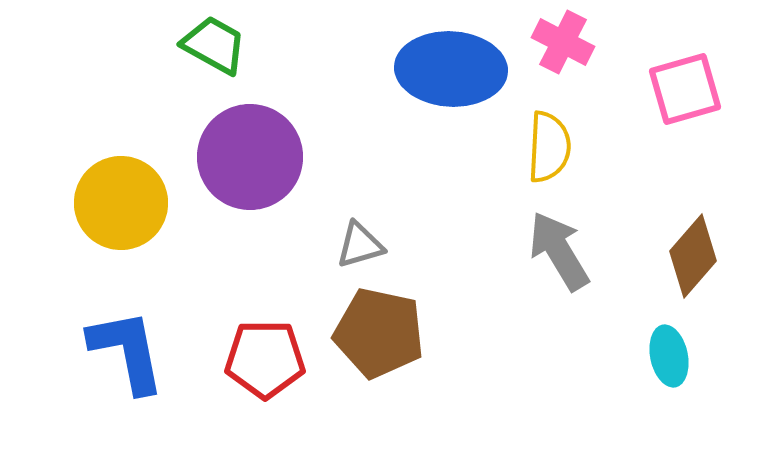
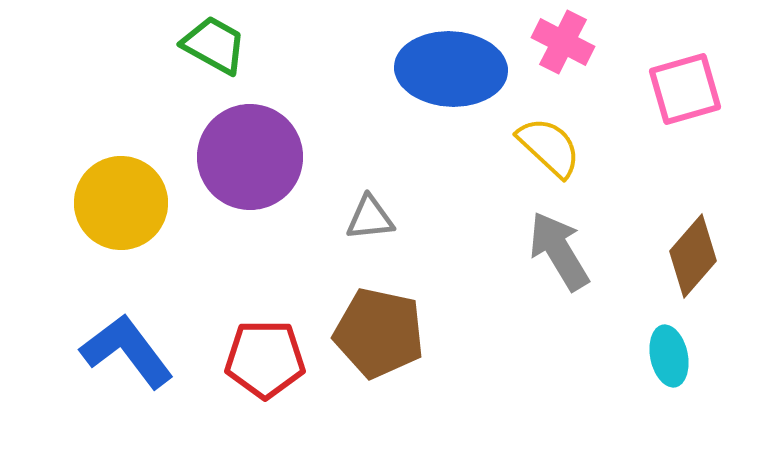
yellow semicircle: rotated 50 degrees counterclockwise
gray triangle: moved 10 px right, 27 px up; rotated 10 degrees clockwise
blue L-shape: rotated 26 degrees counterclockwise
